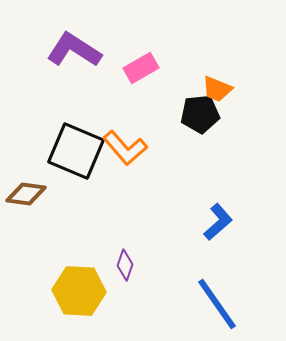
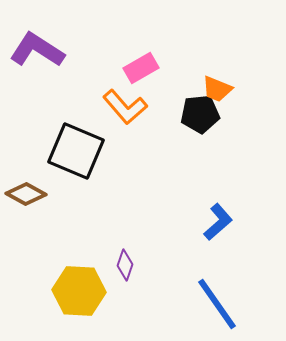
purple L-shape: moved 37 px left
orange L-shape: moved 41 px up
brown diamond: rotated 21 degrees clockwise
